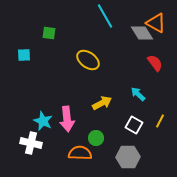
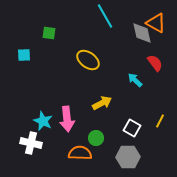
gray diamond: rotated 20 degrees clockwise
cyan arrow: moved 3 px left, 14 px up
white square: moved 2 px left, 3 px down
